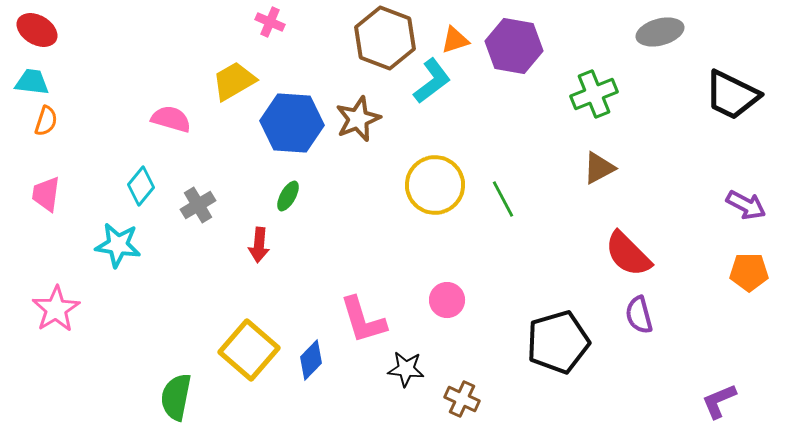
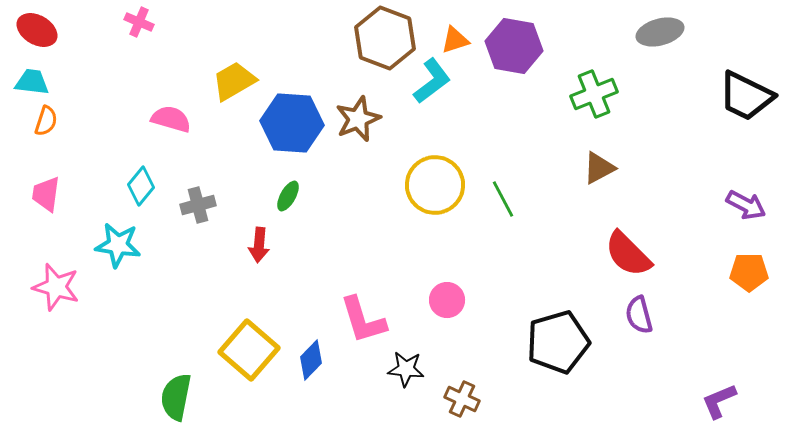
pink cross: moved 131 px left
black trapezoid: moved 14 px right, 1 px down
gray cross: rotated 16 degrees clockwise
pink star: moved 22 px up; rotated 24 degrees counterclockwise
